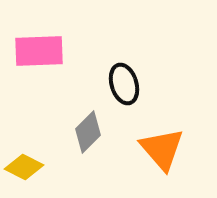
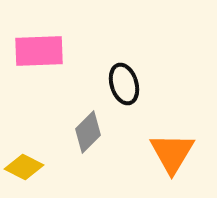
orange triangle: moved 10 px right, 4 px down; rotated 12 degrees clockwise
